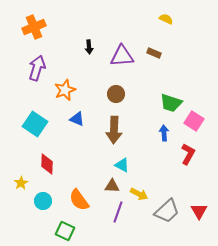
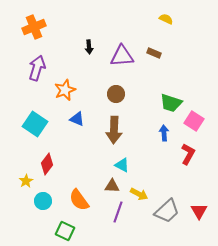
red diamond: rotated 35 degrees clockwise
yellow star: moved 5 px right, 2 px up
